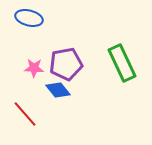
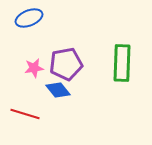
blue ellipse: rotated 36 degrees counterclockwise
green rectangle: rotated 27 degrees clockwise
pink star: rotated 12 degrees counterclockwise
red line: rotated 32 degrees counterclockwise
